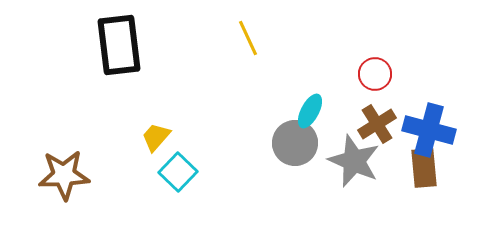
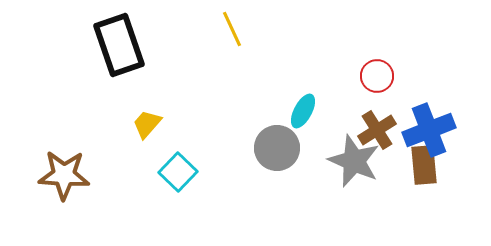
yellow line: moved 16 px left, 9 px up
black rectangle: rotated 12 degrees counterclockwise
red circle: moved 2 px right, 2 px down
cyan ellipse: moved 7 px left
brown cross: moved 6 px down
blue cross: rotated 36 degrees counterclockwise
yellow trapezoid: moved 9 px left, 13 px up
gray circle: moved 18 px left, 5 px down
brown rectangle: moved 3 px up
brown star: rotated 6 degrees clockwise
